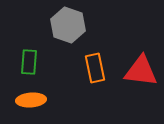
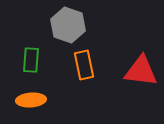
green rectangle: moved 2 px right, 2 px up
orange rectangle: moved 11 px left, 3 px up
